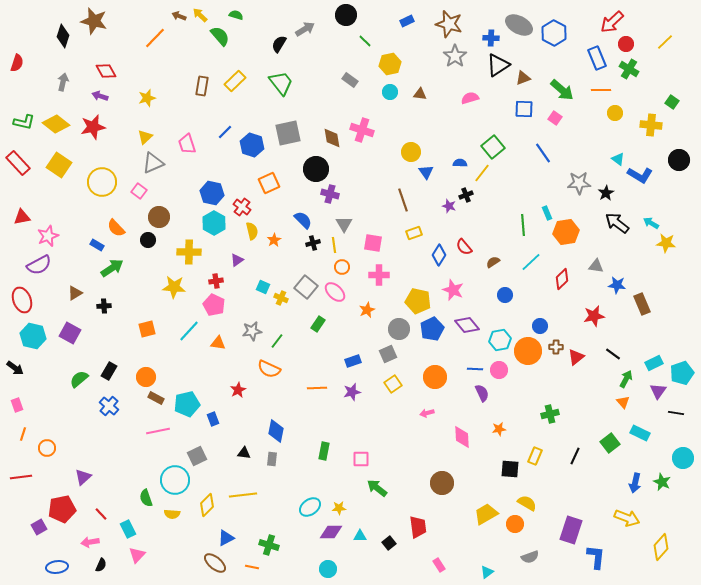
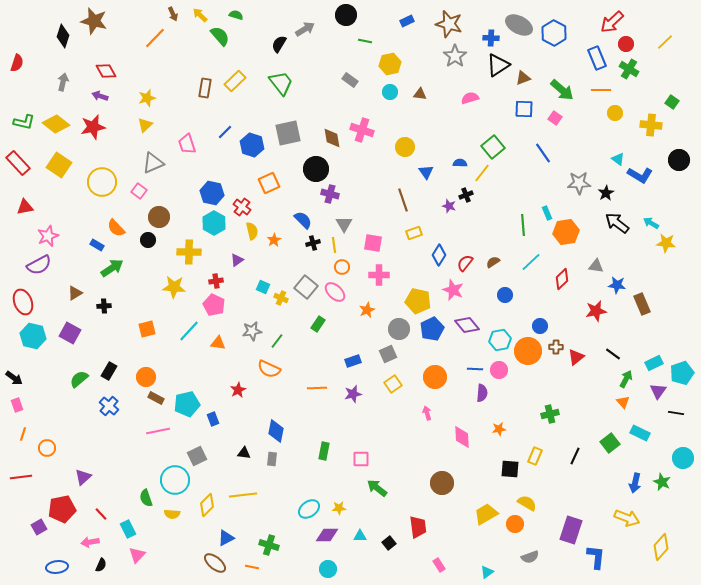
brown arrow at (179, 16): moved 6 px left, 2 px up; rotated 136 degrees counterclockwise
green line at (365, 41): rotated 32 degrees counterclockwise
brown rectangle at (202, 86): moved 3 px right, 2 px down
yellow triangle at (145, 137): moved 12 px up
yellow circle at (411, 152): moved 6 px left, 5 px up
red triangle at (22, 217): moved 3 px right, 10 px up
red semicircle at (464, 247): moved 1 px right, 16 px down; rotated 78 degrees clockwise
red ellipse at (22, 300): moved 1 px right, 2 px down
red star at (594, 316): moved 2 px right, 5 px up
black arrow at (15, 368): moved 1 px left, 10 px down
purple star at (352, 392): moved 1 px right, 2 px down
purple semicircle at (482, 393): rotated 30 degrees clockwise
pink arrow at (427, 413): rotated 88 degrees clockwise
cyan ellipse at (310, 507): moved 1 px left, 2 px down
purple diamond at (331, 532): moved 4 px left, 3 px down
